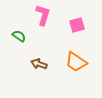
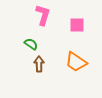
pink square: rotated 14 degrees clockwise
green semicircle: moved 12 px right, 8 px down
brown arrow: rotated 70 degrees clockwise
